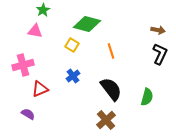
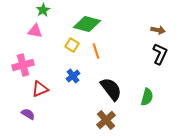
orange line: moved 15 px left
